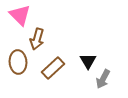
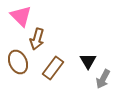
pink triangle: moved 1 px right, 1 px down
brown ellipse: rotated 20 degrees counterclockwise
brown rectangle: rotated 10 degrees counterclockwise
